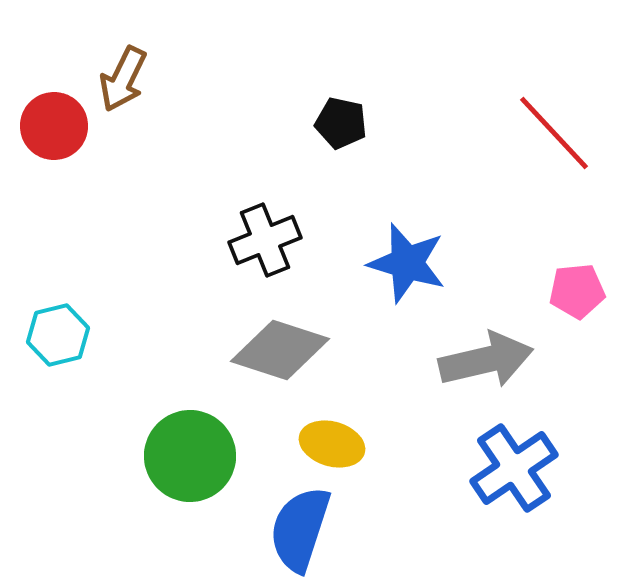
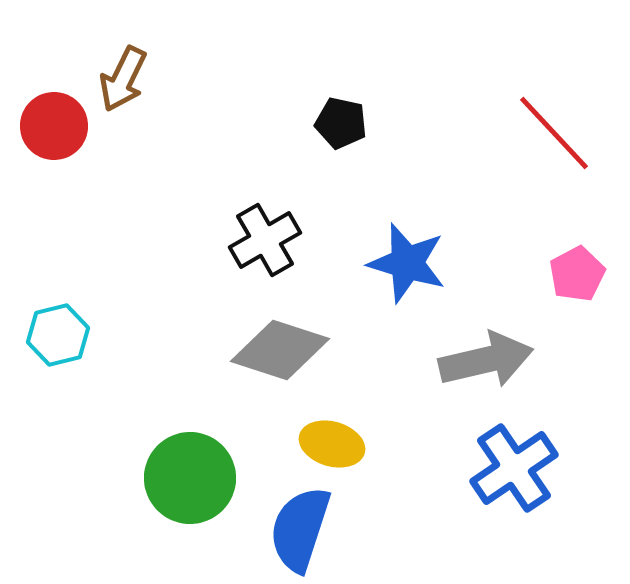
black cross: rotated 8 degrees counterclockwise
pink pentagon: moved 17 px up; rotated 22 degrees counterclockwise
green circle: moved 22 px down
